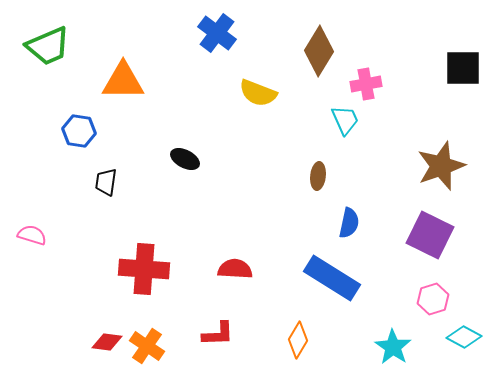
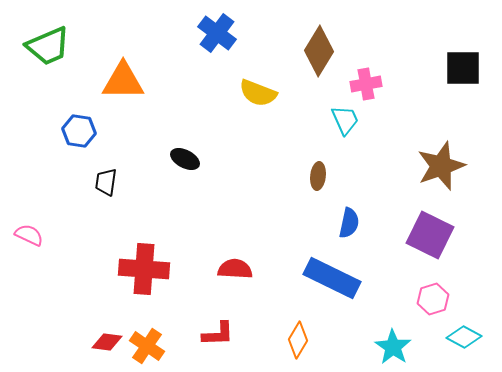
pink semicircle: moved 3 px left; rotated 8 degrees clockwise
blue rectangle: rotated 6 degrees counterclockwise
